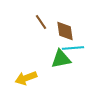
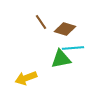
brown diamond: moved 2 px up; rotated 65 degrees counterclockwise
